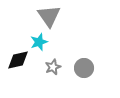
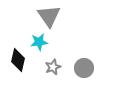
cyan star: rotated 12 degrees clockwise
black diamond: rotated 65 degrees counterclockwise
